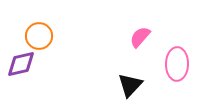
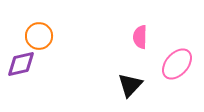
pink semicircle: rotated 40 degrees counterclockwise
pink ellipse: rotated 40 degrees clockwise
